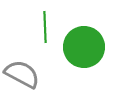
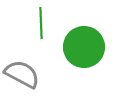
green line: moved 4 px left, 4 px up
